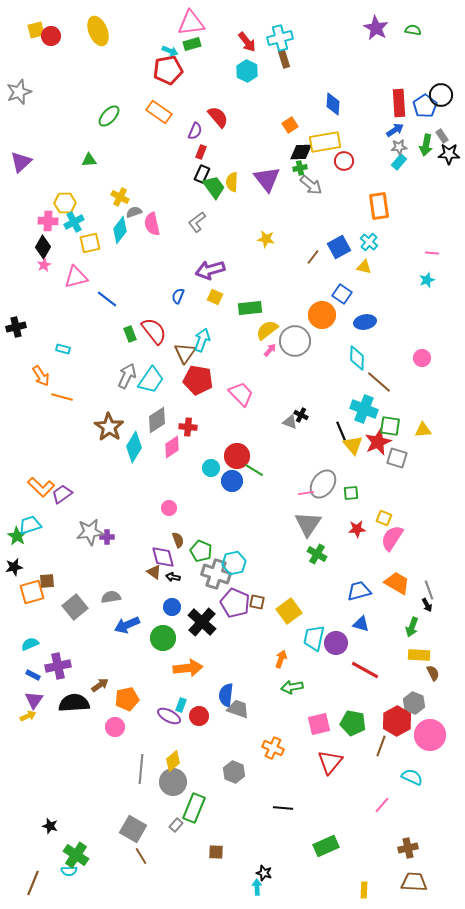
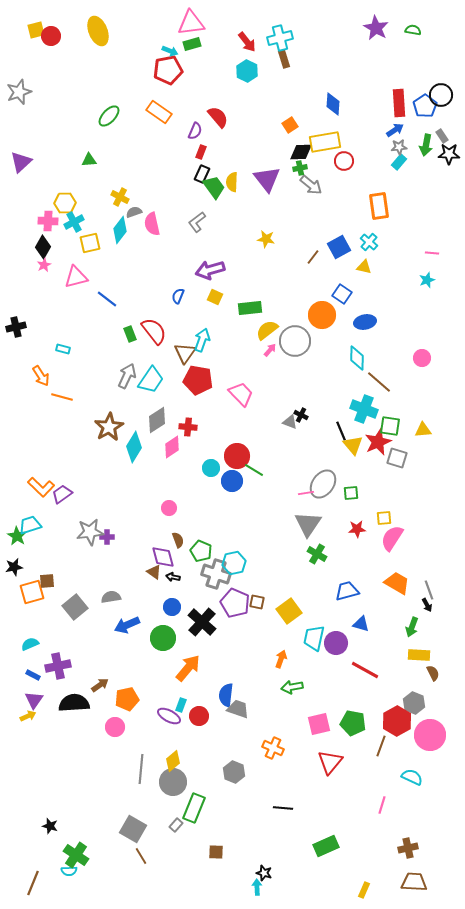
brown star at (109, 427): rotated 8 degrees clockwise
yellow square at (384, 518): rotated 28 degrees counterclockwise
blue trapezoid at (359, 591): moved 12 px left
orange arrow at (188, 668): rotated 44 degrees counterclockwise
pink line at (382, 805): rotated 24 degrees counterclockwise
yellow rectangle at (364, 890): rotated 21 degrees clockwise
